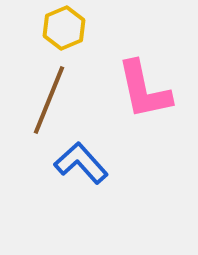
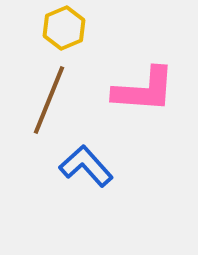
pink L-shape: rotated 74 degrees counterclockwise
blue L-shape: moved 5 px right, 3 px down
